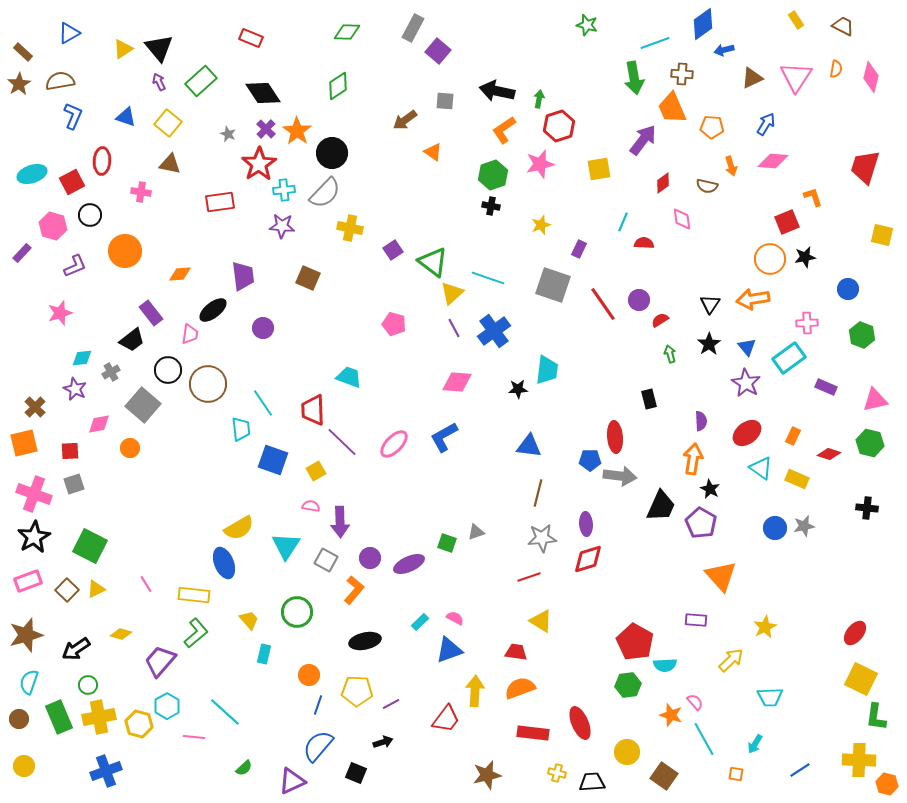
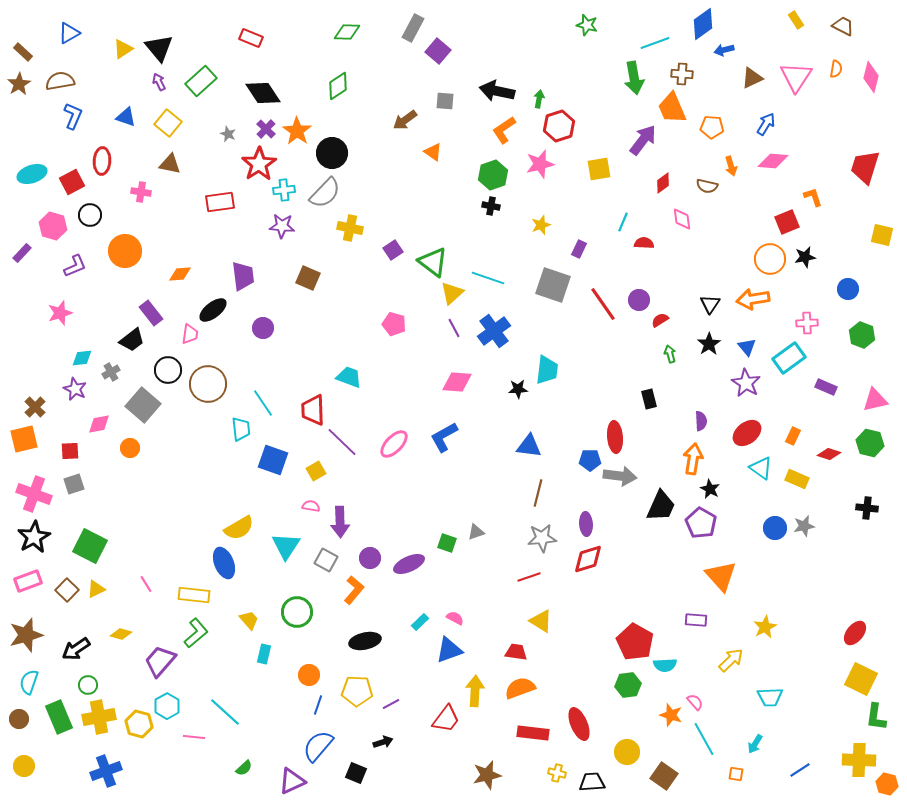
orange square at (24, 443): moved 4 px up
red ellipse at (580, 723): moved 1 px left, 1 px down
